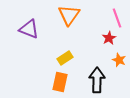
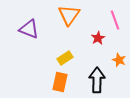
pink line: moved 2 px left, 2 px down
red star: moved 11 px left
